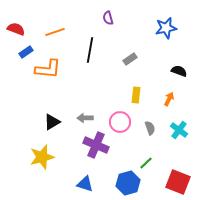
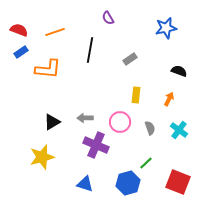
purple semicircle: rotated 16 degrees counterclockwise
red semicircle: moved 3 px right, 1 px down
blue rectangle: moved 5 px left
